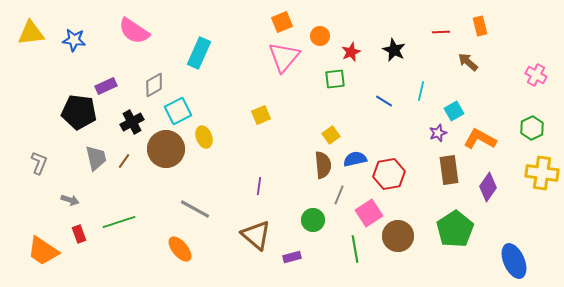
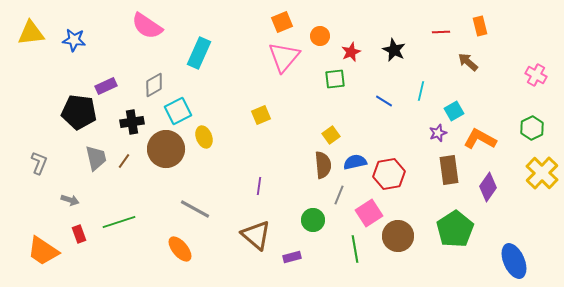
pink semicircle at (134, 31): moved 13 px right, 5 px up
black cross at (132, 122): rotated 20 degrees clockwise
blue semicircle at (355, 159): moved 3 px down
yellow cross at (542, 173): rotated 36 degrees clockwise
